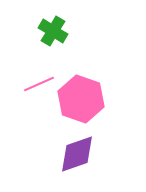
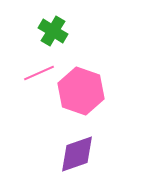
pink line: moved 11 px up
pink hexagon: moved 8 px up
